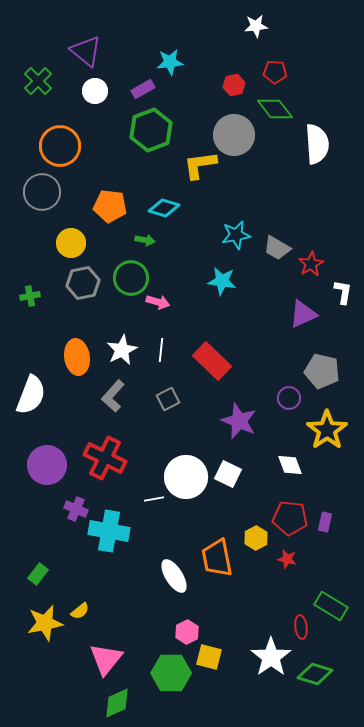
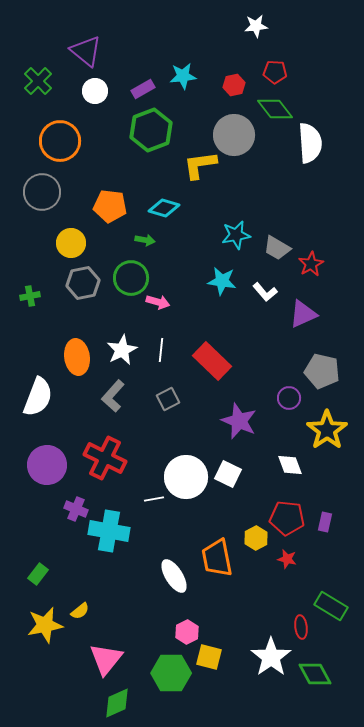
cyan star at (170, 62): moved 13 px right, 14 px down
white semicircle at (317, 144): moved 7 px left, 1 px up
orange circle at (60, 146): moved 5 px up
white L-shape at (343, 292): moved 78 px left; rotated 130 degrees clockwise
white semicircle at (31, 395): moved 7 px right, 2 px down
red pentagon at (290, 518): moved 3 px left
yellow star at (45, 623): moved 2 px down
green diamond at (315, 674): rotated 44 degrees clockwise
